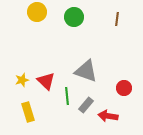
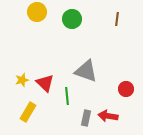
green circle: moved 2 px left, 2 px down
red triangle: moved 1 px left, 2 px down
red circle: moved 2 px right, 1 px down
gray rectangle: moved 13 px down; rotated 28 degrees counterclockwise
yellow rectangle: rotated 48 degrees clockwise
